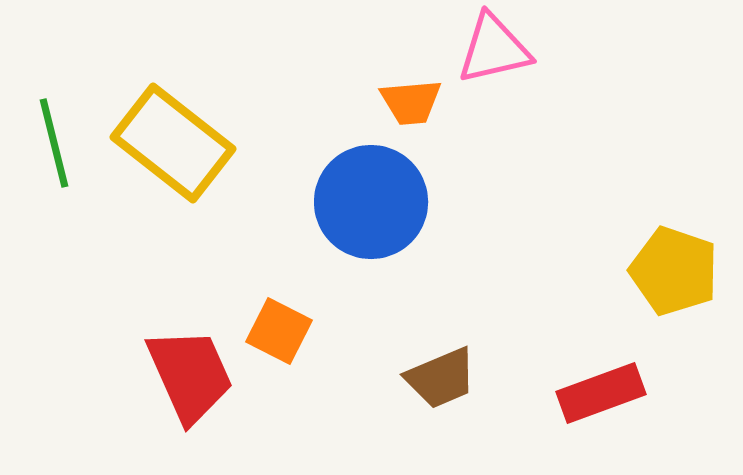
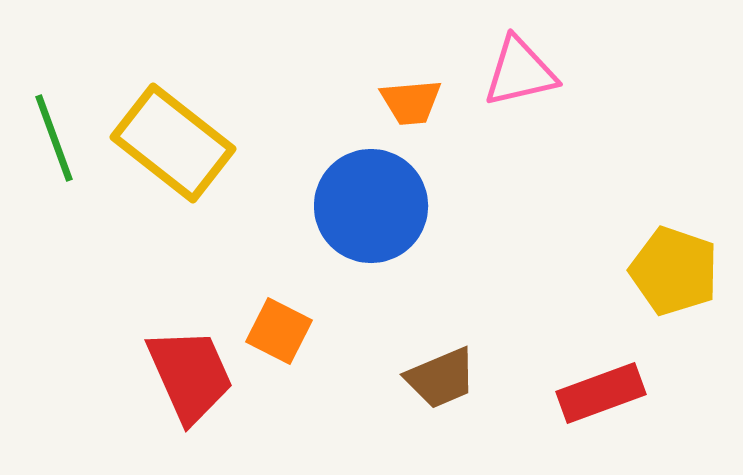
pink triangle: moved 26 px right, 23 px down
green line: moved 5 px up; rotated 6 degrees counterclockwise
blue circle: moved 4 px down
